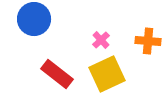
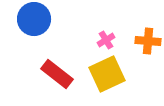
pink cross: moved 5 px right; rotated 12 degrees clockwise
